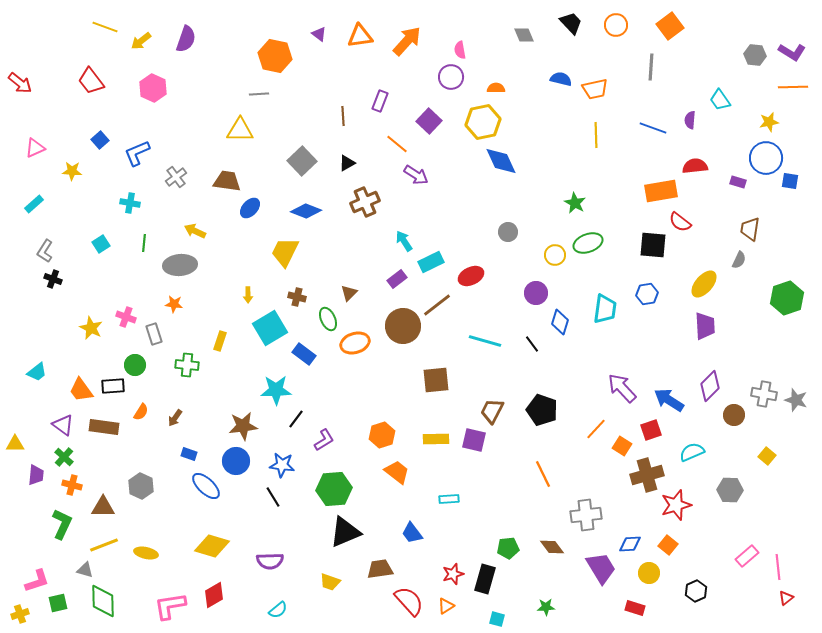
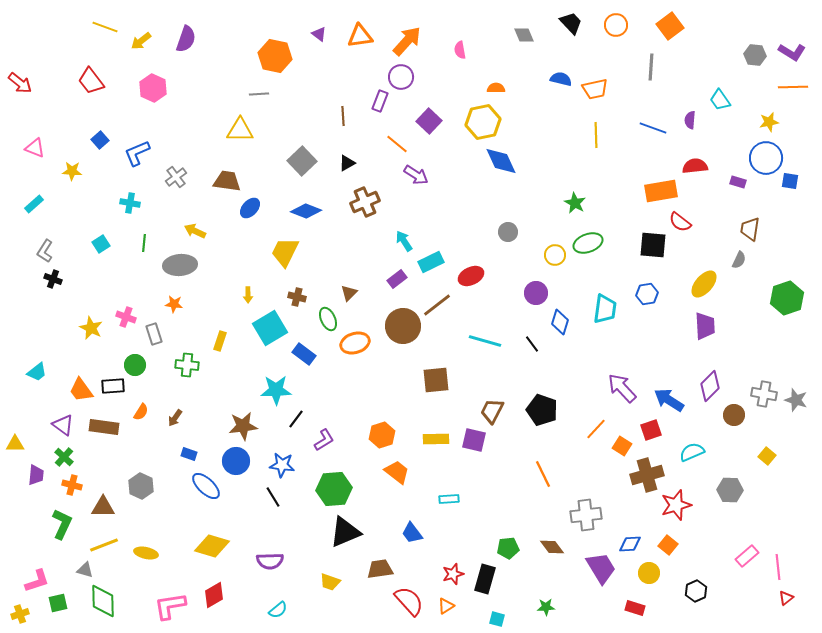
purple circle at (451, 77): moved 50 px left
pink triangle at (35, 148): rotated 45 degrees clockwise
